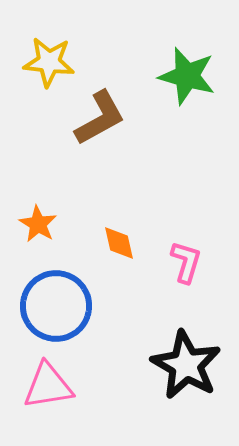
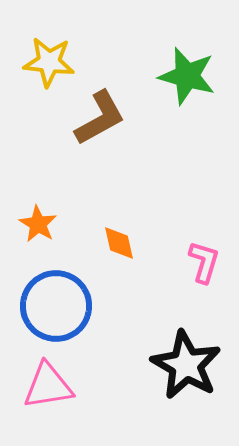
pink L-shape: moved 18 px right
